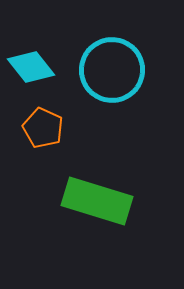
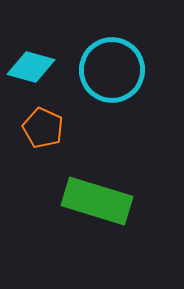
cyan diamond: rotated 36 degrees counterclockwise
